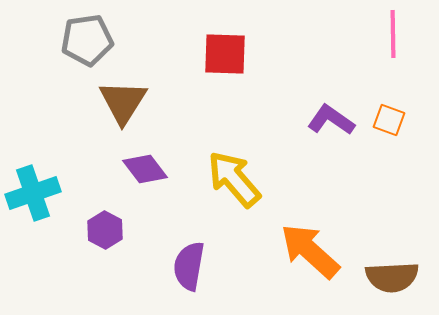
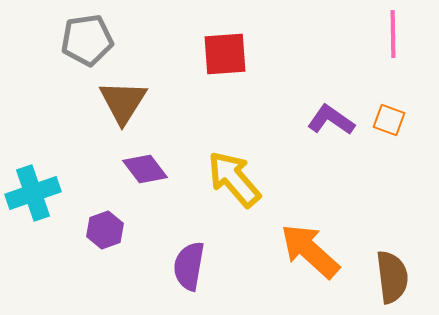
red square: rotated 6 degrees counterclockwise
purple hexagon: rotated 12 degrees clockwise
brown semicircle: rotated 94 degrees counterclockwise
